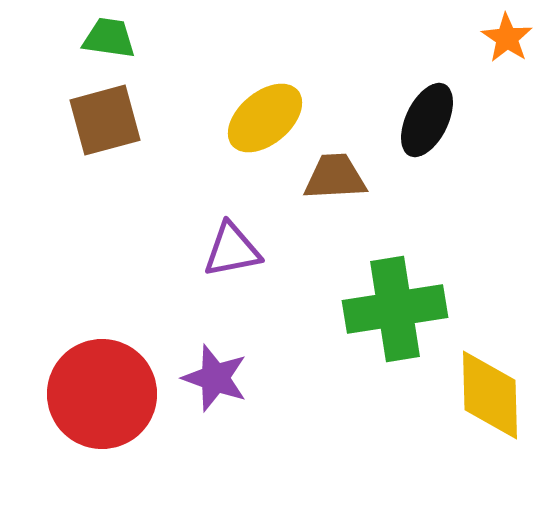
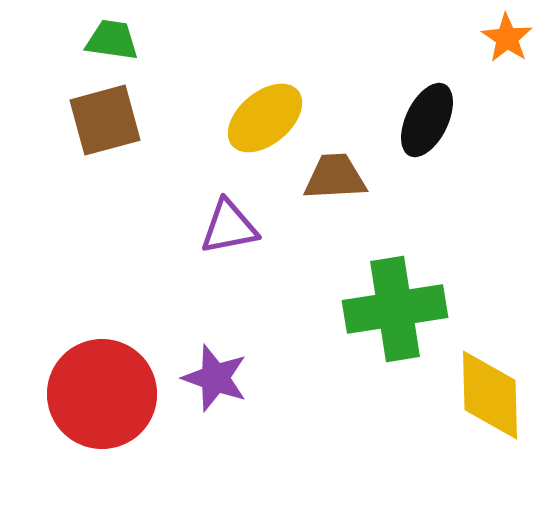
green trapezoid: moved 3 px right, 2 px down
purple triangle: moved 3 px left, 23 px up
